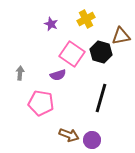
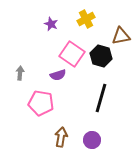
black hexagon: moved 4 px down
brown arrow: moved 8 px left, 2 px down; rotated 102 degrees counterclockwise
